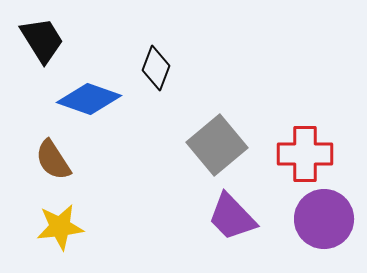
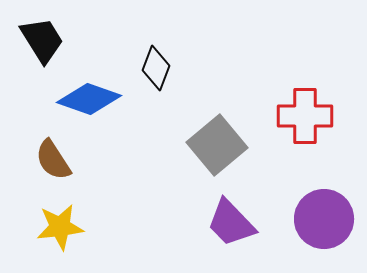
red cross: moved 38 px up
purple trapezoid: moved 1 px left, 6 px down
